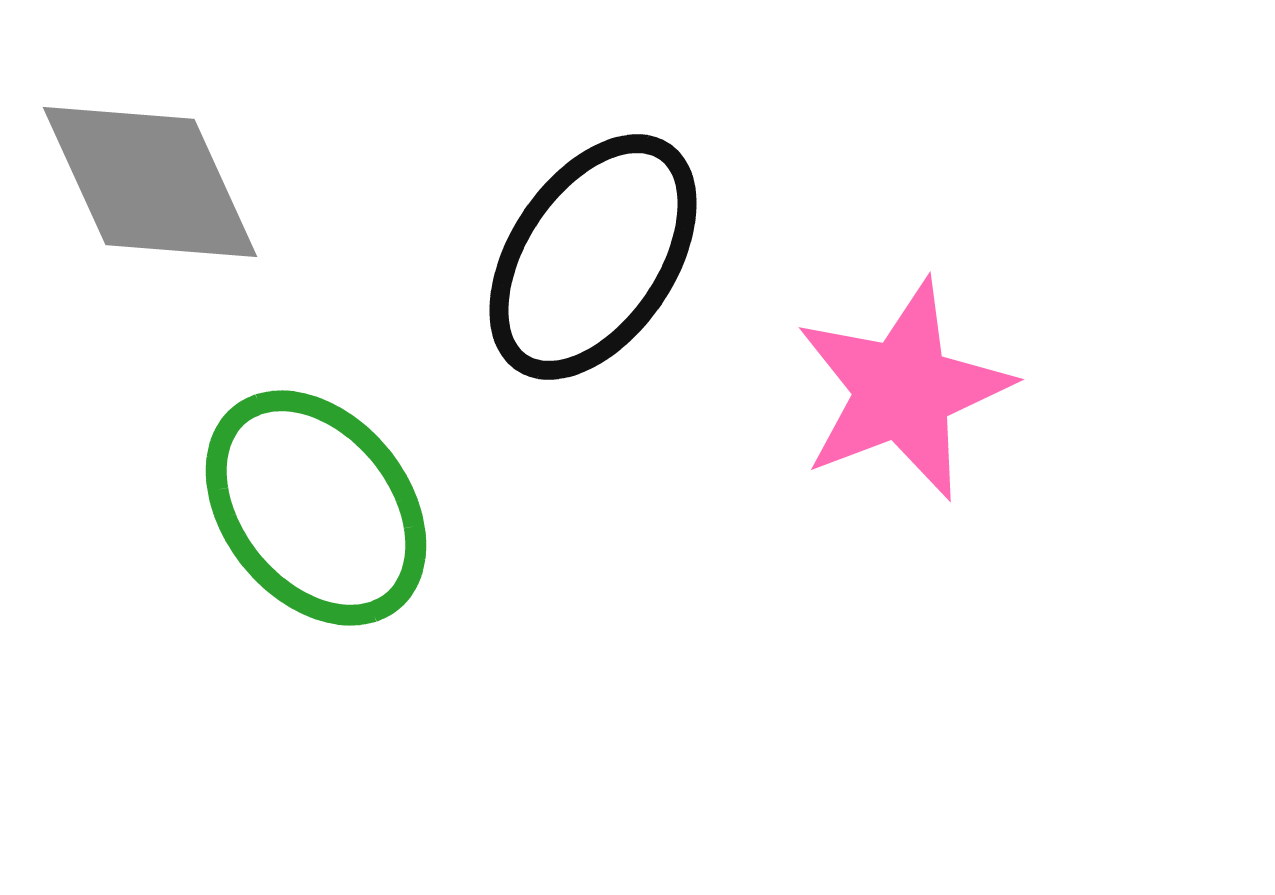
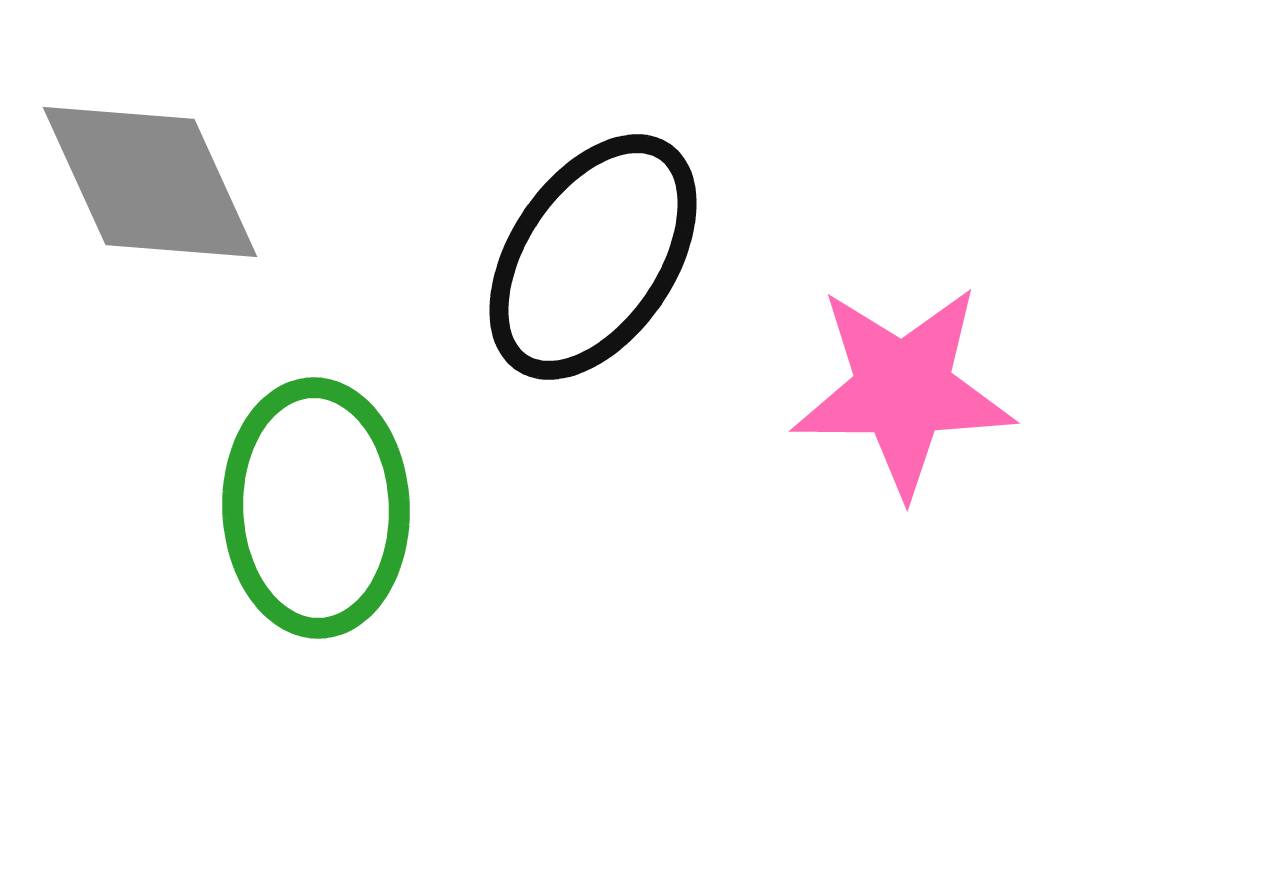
pink star: rotated 21 degrees clockwise
green ellipse: rotated 37 degrees clockwise
